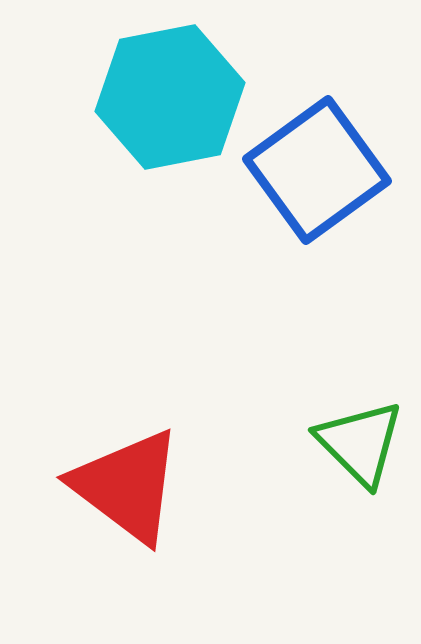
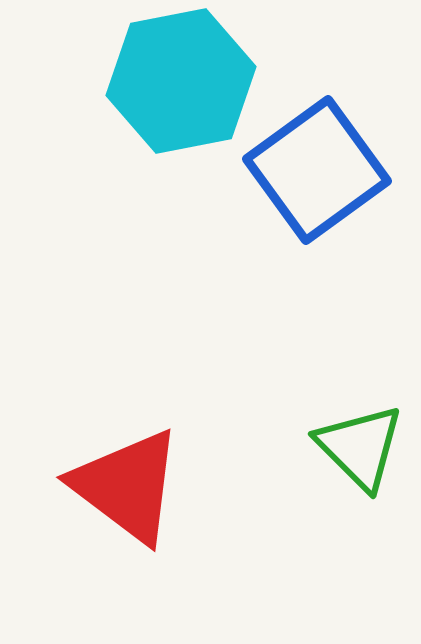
cyan hexagon: moved 11 px right, 16 px up
green triangle: moved 4 px down
